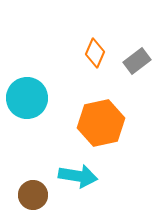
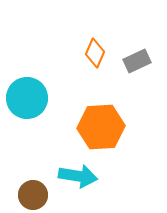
gray rectangle: rotated 12 degrees clockwise
orange hexagon: moved 4 px down; rotated 9 degrees clockwise
